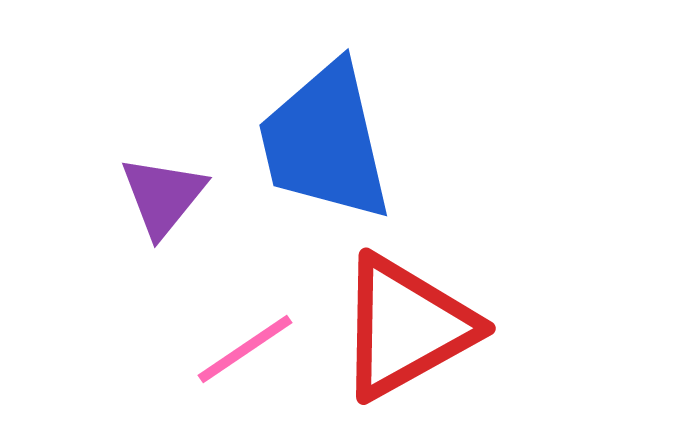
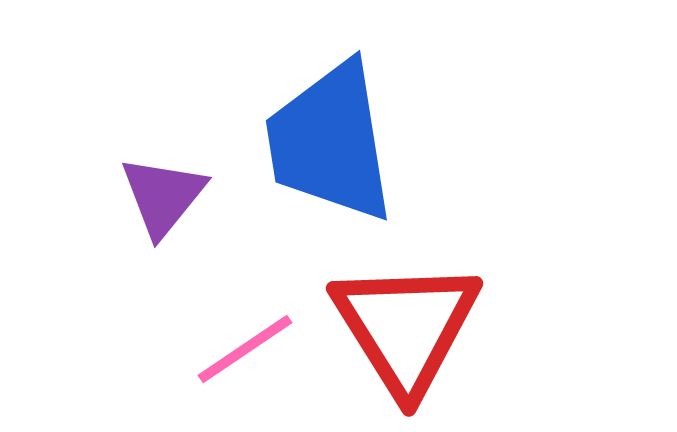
blue trapezoid: moved 5 px right; rotated 4 degrees clockwise
red triangle: rotated 33 degrees counterclockwise
